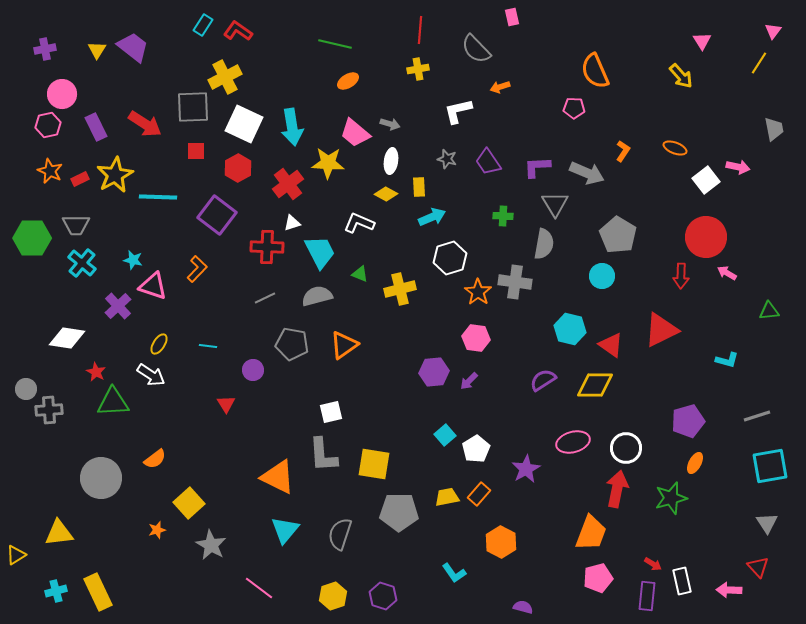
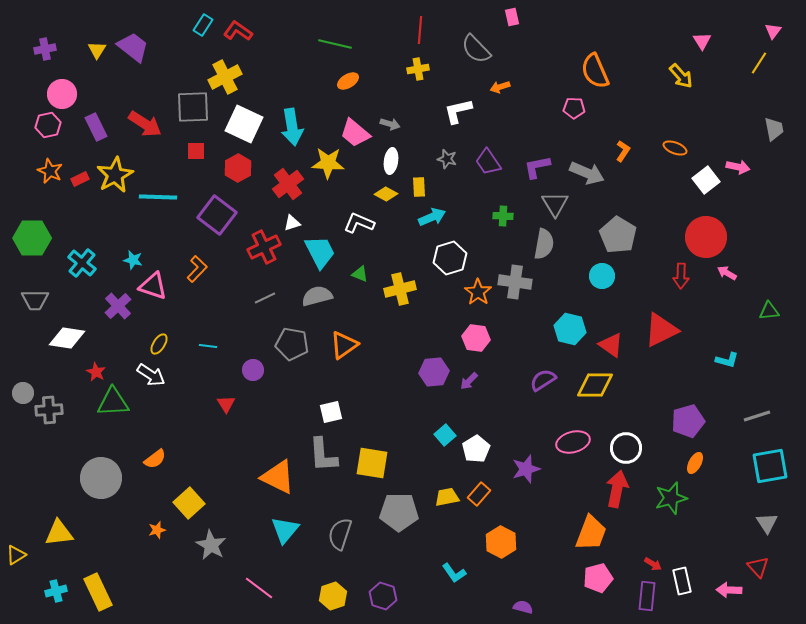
purple L-shape at (537, 167): rotated 8 degrees counterclockwise
gray trapezoid at (76, 225): moved 41 px left, 75 px down
red cross at (267, 247): moved 3 px left; rotated 28 degrees counterclockwise
gray circle at (26, 389): moved 3 px left, 4 px down
yellow square at (374, 464): moved 2 px left, 1 px up
purple star at (526, 469): rotated 12 degrees clockwise
